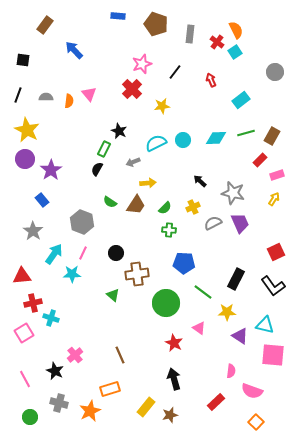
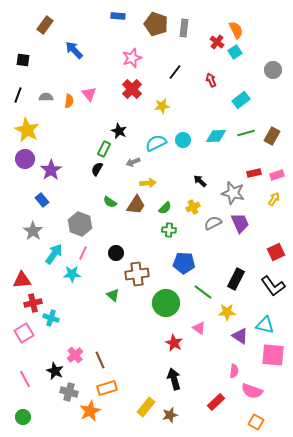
gray rectangle at (190, 34): moved 6 px left, 6 px up
pink star at (142, 64): moved 10 px left, 6 px up
gray circle at (275, 72): moved 2 px left, 2 px up
cyan diamond at (216, 138): moved 2 px up
red rectangle at (260, 160): moved 6 px left, 13 px down; rotated 32 degrees clockwise
gray hexagon at (82, 222): moved 2 px left, 2 px down
red triangle at (22, 276): moved 4 px down
brown line at (120, 355): moved 20 px left, 5 px down
pink semicircle at (231, 371): moved 3 px right
orange rectangle at (110, 389): moved 3 px left, 1 px up
gray cross at (59, 403): moved 10 px right, 11 px up
green circle at (30, 417): moved 7 px left
orange square at (256, 422): rotated 14 degrees counterclockwise
